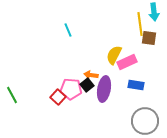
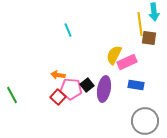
orange arrow: moved 33 px left
